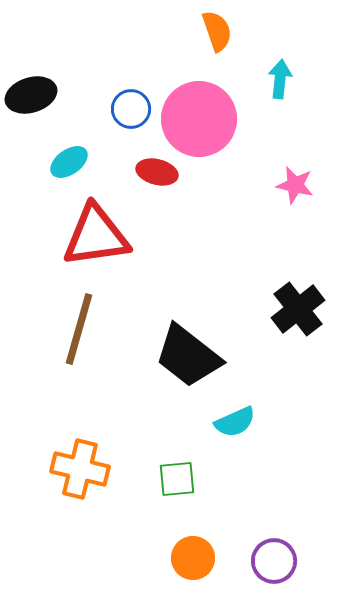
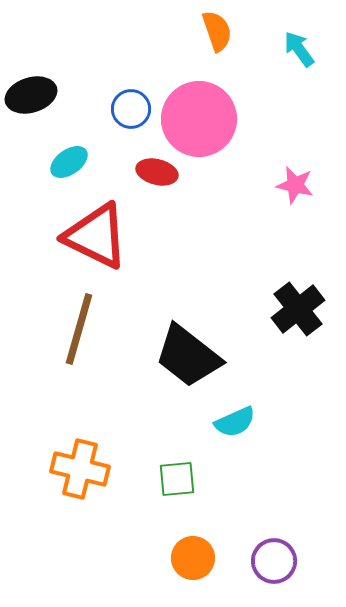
cyan arrow: moved 19 px right, 30 px up; rotated 42 degrees counterclockwise
red triangle: rotated 34 degrees clockwise
